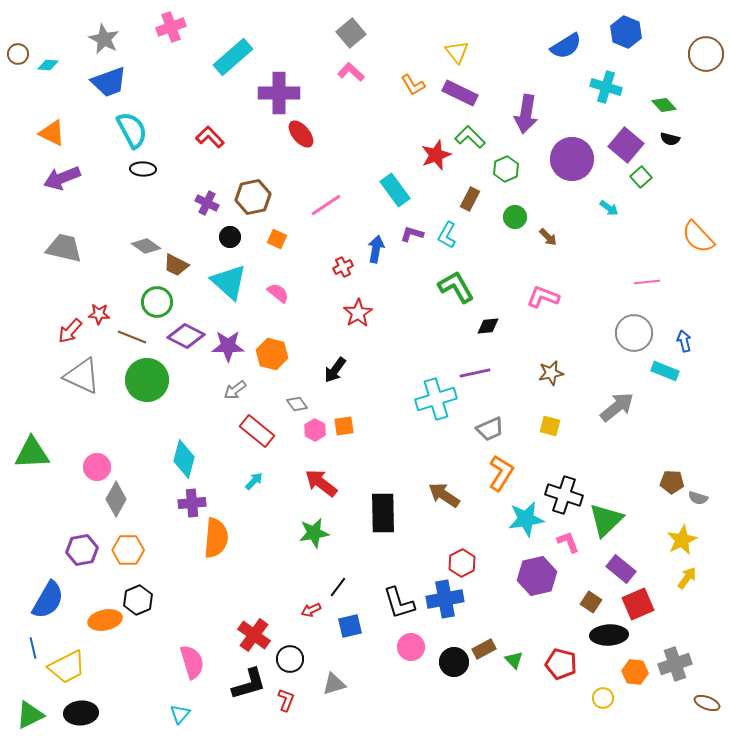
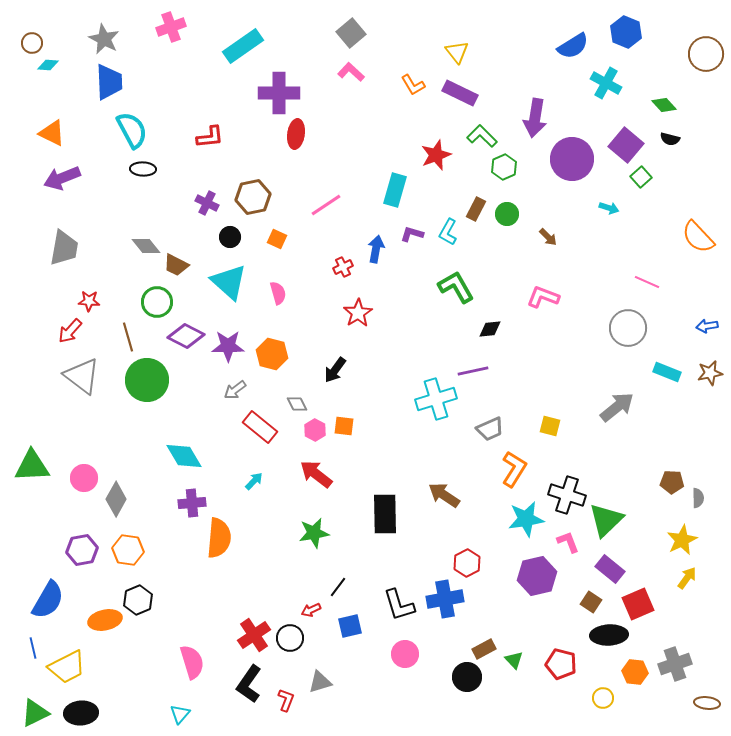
blue semicircle at (566, 46): moved 7 px right
brown circle at (18, 54): moved 14 px right, 11 px up
cyan rectangle at (233, 57): moved 10 px right, 11 px up; rotated 6 degrees clockwise
blue trapezoid at (109, 82): rotated 72 degrees counterclockwise
cyan cross at (606, 87): moved 4 px up; rotated 12 degrees clockwise
purple arrow at (526, 114): moved 9 px right, 4 px down
red ellipse at (301, 134): moved 5 px left; rotated 48 degrees clockwise
red L-shape at (210, 137): rotated 128 degrees clockwise
green L-shape at (470, 137): moved 12 px right, 1 px up
green hexagon at (506, 169): moved 2 px left, 2 px up
cyan rectangle at (395, 190): rotated 52 degrees clockwise
brown rectangle at (470, 199): moved 6 px right, 10 px down
cyan arrow at (609, 208): rotated 18 degrees counterclockwise
green circle at (515, 217): moved 8 px left, 3 px up
cyan L-shape at (447, 235): moved 1 px right, 3 px up
gray diamond at (146, 246): rotated 16 degrees clockwise
gray trapezoid at (64, 248): rotated 87 degrees clockwise
pink line at (647, 282): rotated 30 degrees clockwise
pink semicircle at (278, 293): rotated 35 degrees clockwise
red star at (99, 314): moved 10 px left, 13 px up
black diamond at (488, 326): moved 2 px right, 3 px down
gray circle at (634, 333): moved 6 px left, 5 px up
brown line at (132, 337): moved 4 px left; rotated 52 degrees clockwise
blue arrow at (684, 341): moved 23 px right, 15 px up; rotated 85 degrees counterclockwise
cyan rectangle at (665, 371): moved 2 px right, 1 px down
purple line at (475, 373): moved 2 px left, 2 px up
brown star at (551, 373): moved 159 px right
gray triangle at (82, 376): rotated 12 degrees clockwise
gray diamond at (297, 404): rotated 10 degrees clockwise
orange square at (344, 426): rotated 15 degrees clockwise
red rectangle at (257, 431): moved 3 px right, 4 px up
green triangle at (32, 453): moved 13 px down
cyan diamond at (184, 459): moved 3 px up; rotated 45 degrees counterclockwise
pink circle at (97, 467): moved 13 px left, 11 px down
orange L-shape at (501, 473): moved 13 px right, 4 px up
red arrow at (321, 483): moved 5 px left, 9 px up
black cross at (564, 495): moved 3 px right
gray semicircle at (698, 498): rotated 108 degrees counterclockwise
black rectangle at (383, 513): moved 2 px right, 1 px down
orange semicircle at (216, 538): moved 3 px right
orange hexagon at (128, 550): rotated 8 degrees clockwise
red hexagon at (462, 563): moved 5 px right
purple rectangle at (621, 569): moved 11 px left
black L-shape at (399, 603): moved 2 px down
red cross at (254, 635): rotated 20 degrees clockwise
pink circle at (411, 647): moved 6 px left, 7 px down
black circle at (290, 659): moved 21 px up
black circle at (454, 662): moved 13 px right, 15 px down
black L-shape at (249, 684): rotated 141 degrees clockwise
gray triangle at (334, 684): moved 14 px left, 2 px up
brown ellipse at (707, 703): rotated 15 degrees counterclockwise
green triangle at (30, 715): moved 5 px right, 2 px up
